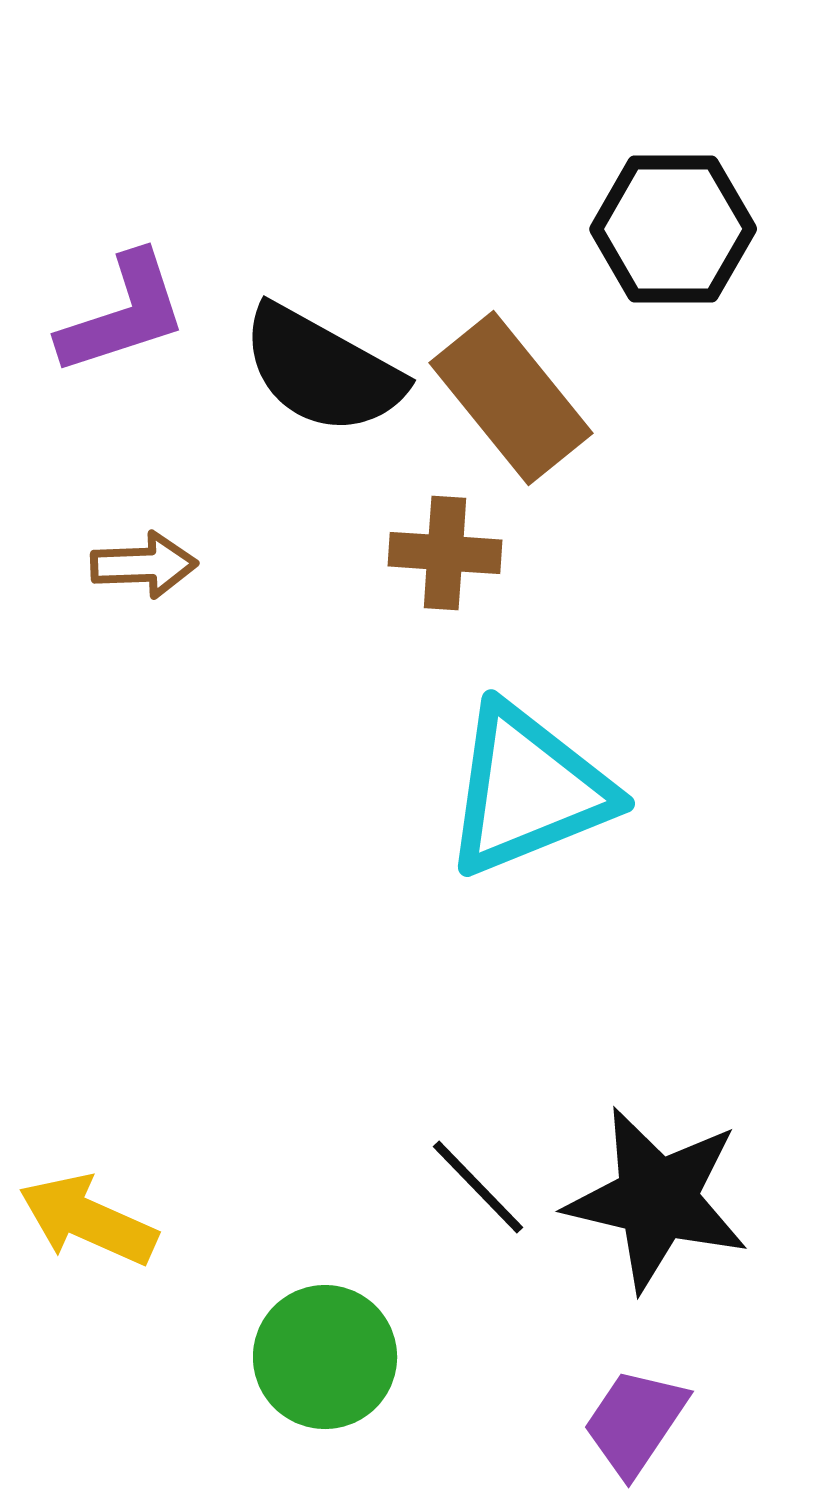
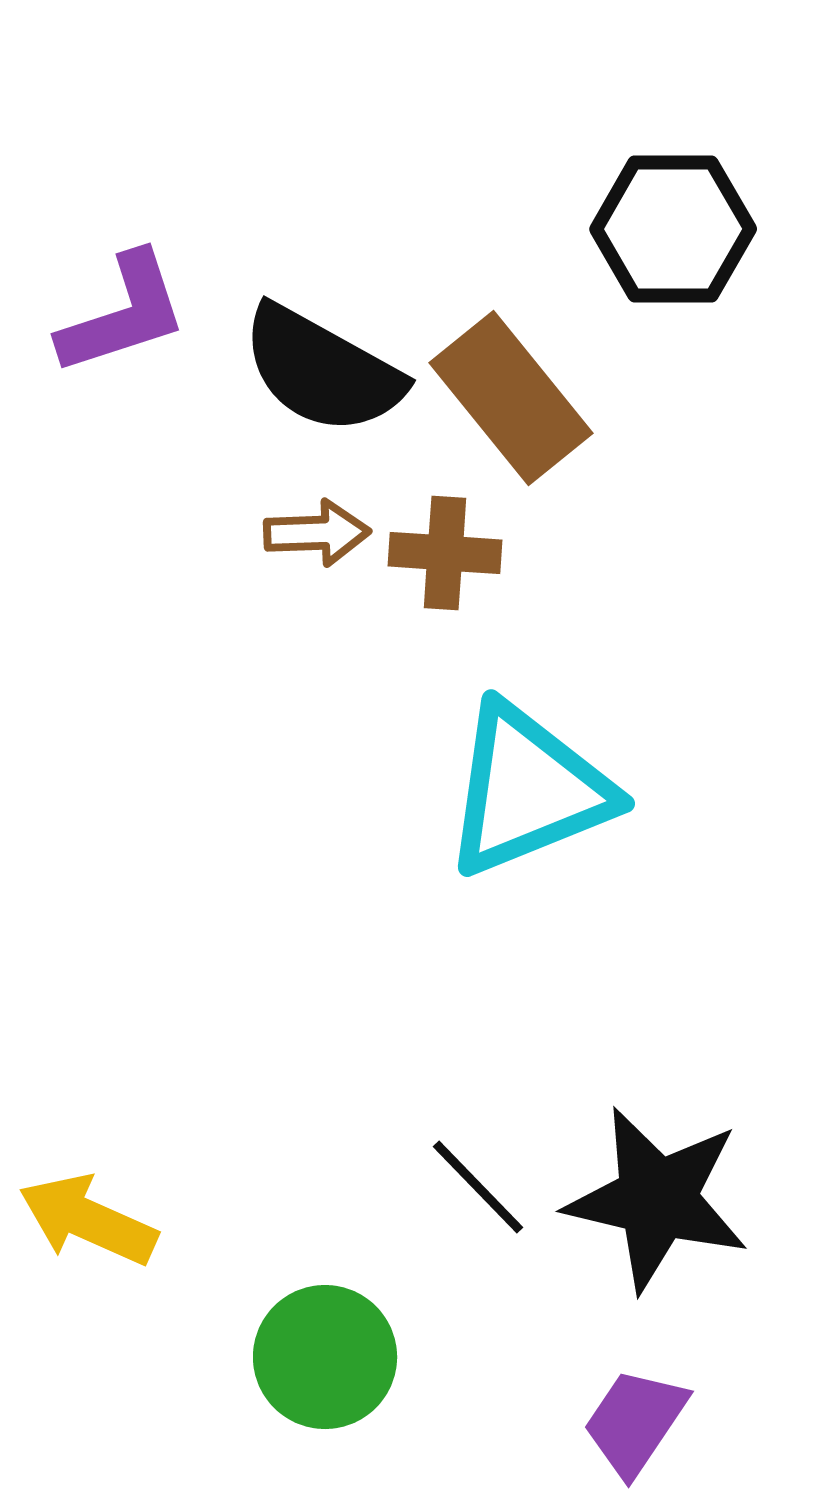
brown arrow: moved 173 px right, 32 px up
